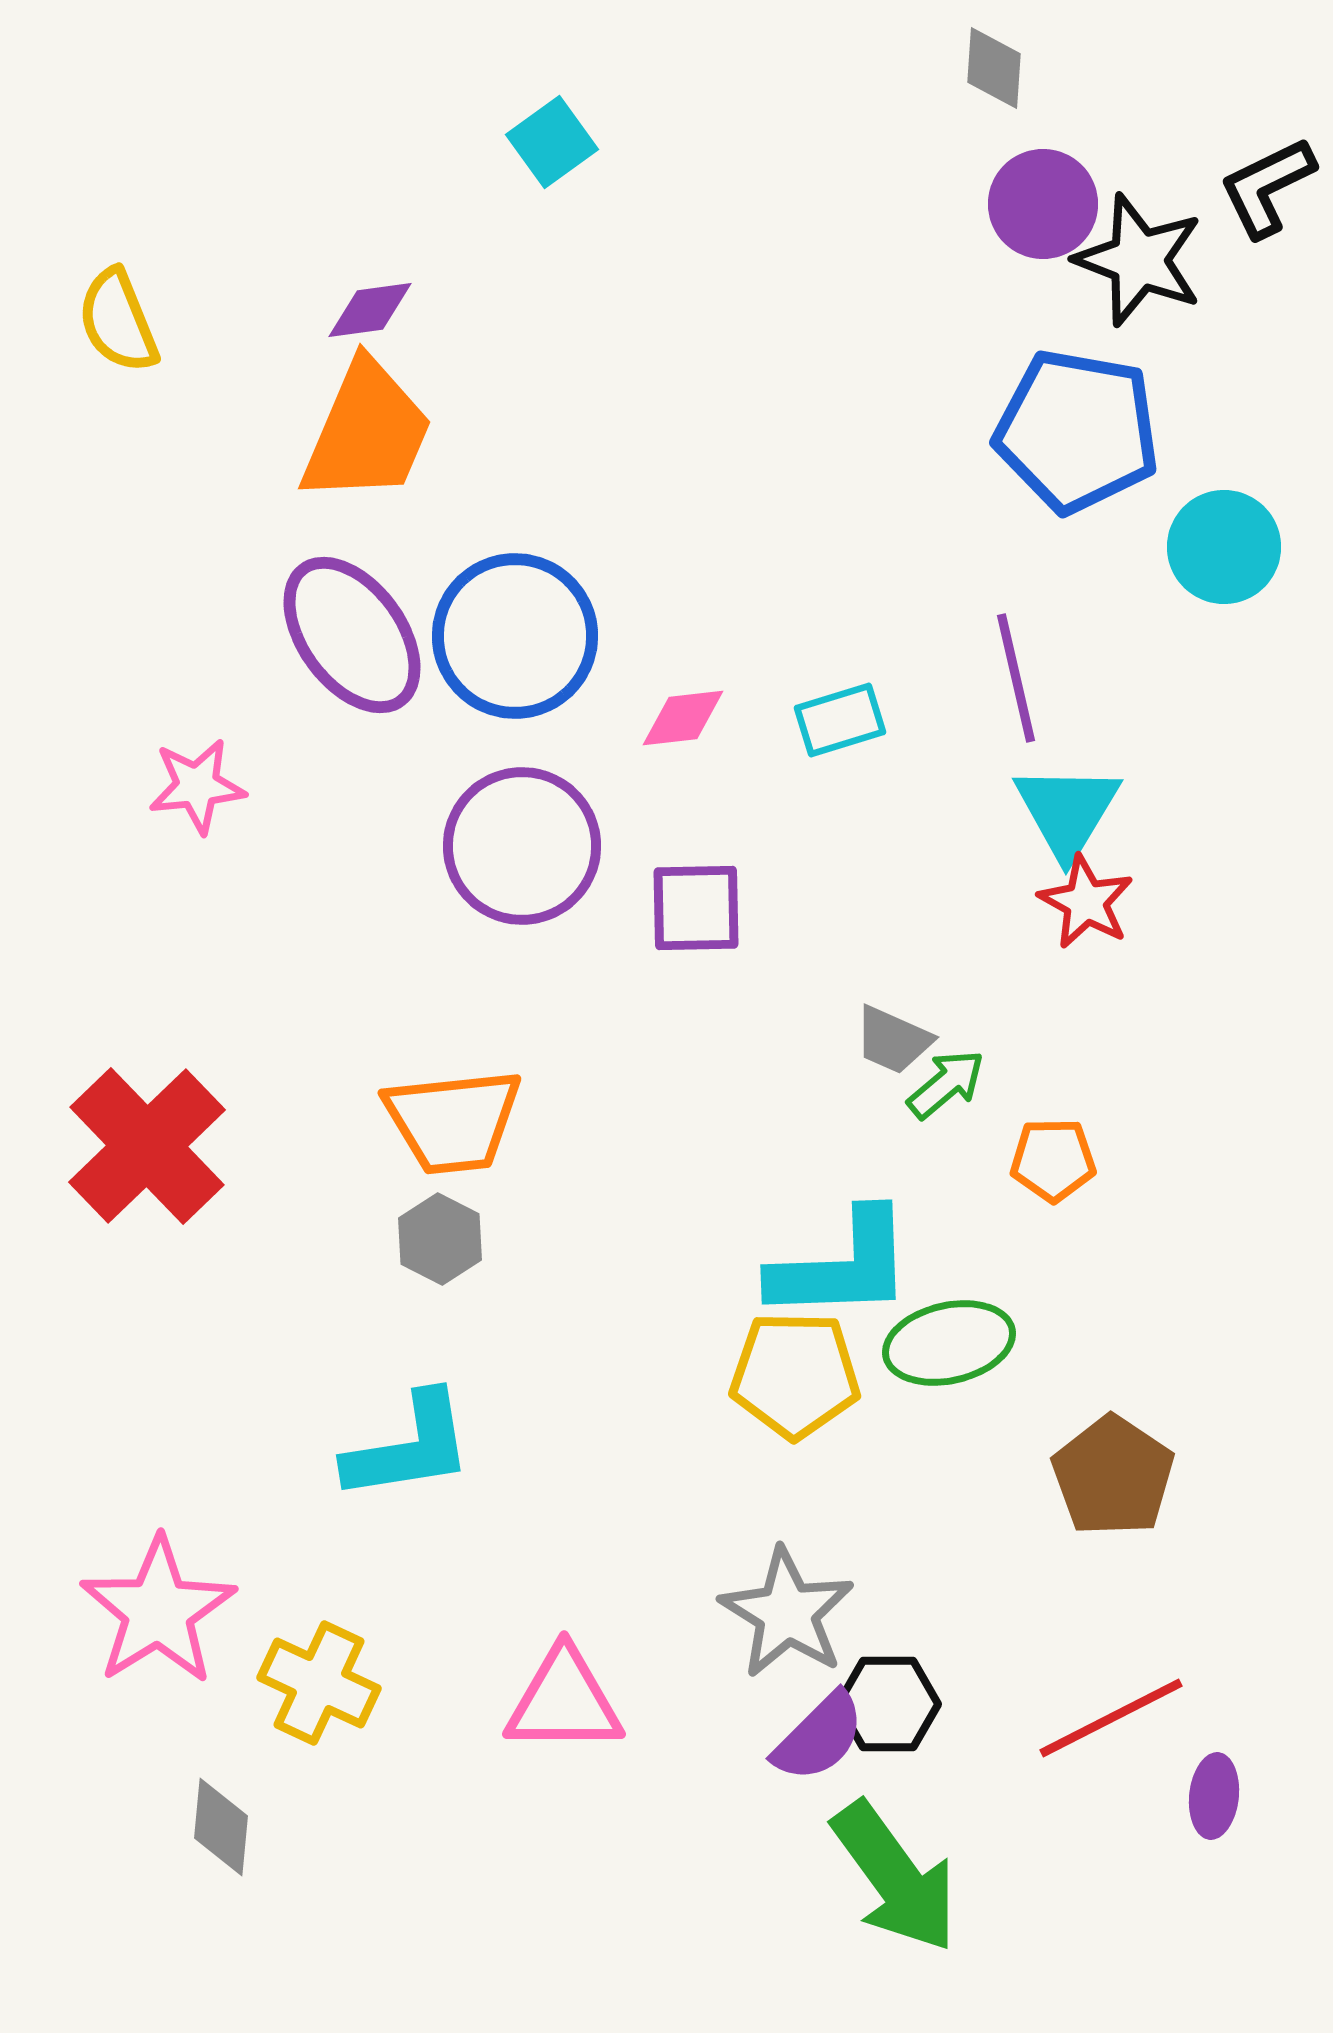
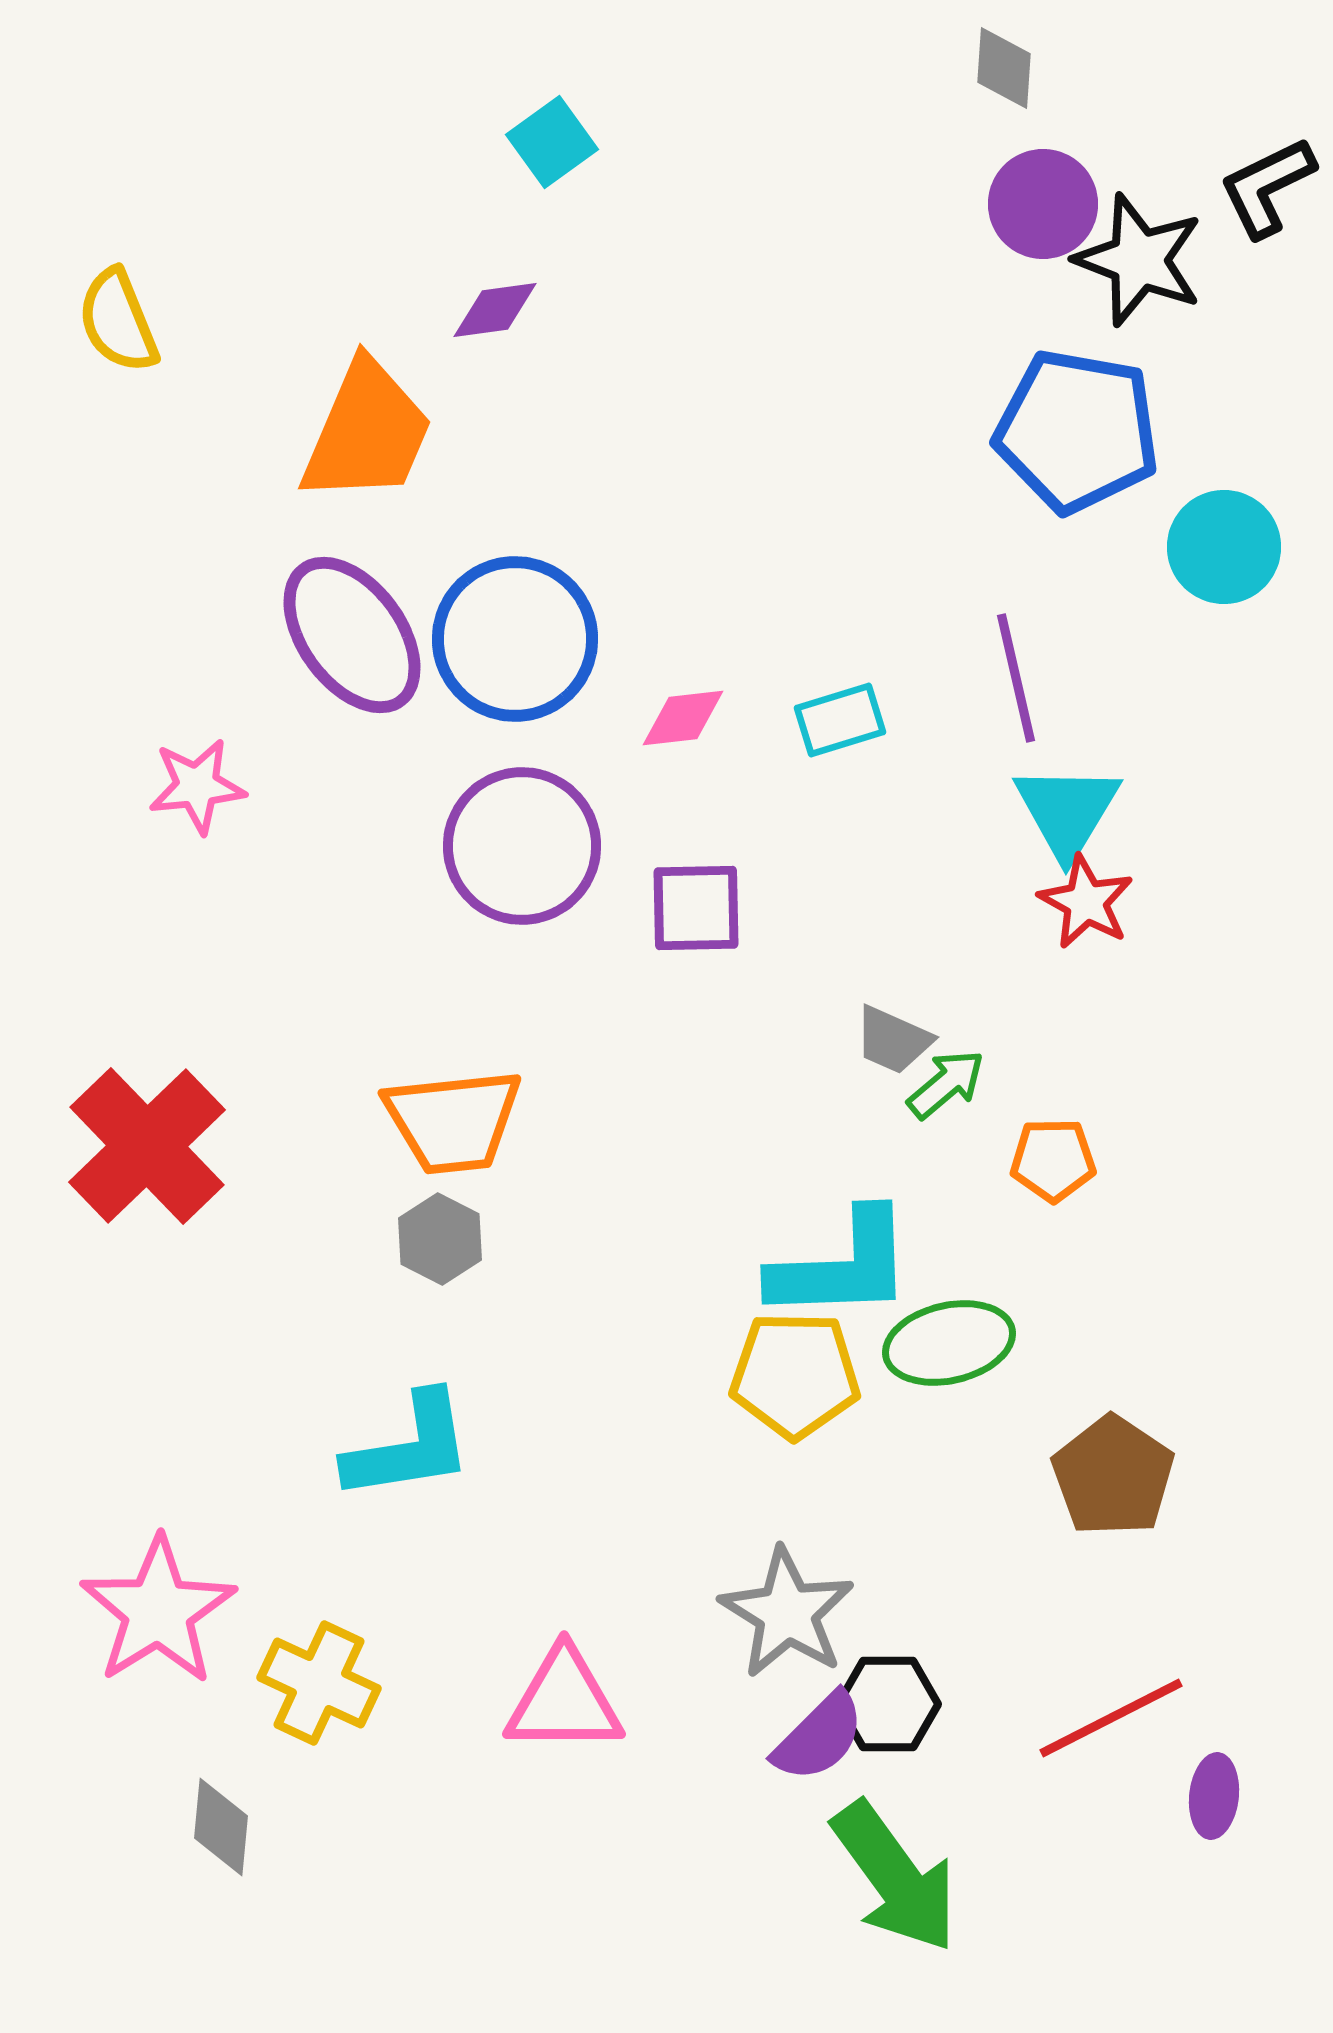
gray diamond at (994, 68): moved 10 px right
purple diamond at (370, 310): moved 125 px right
blue circle at (515, 636): moved 3 px down
